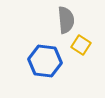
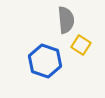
blue hexagon: rotated 12 degrees clockwise
